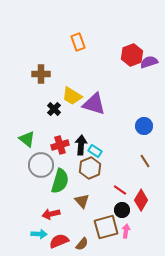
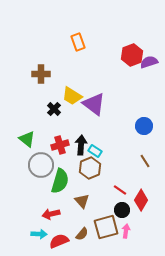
purple triangle: rotated 20 degrees clockwise
brown semicircle: moved 10 px up
